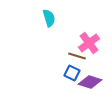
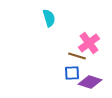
blue square: rotated 28 degrees counterclockwise
